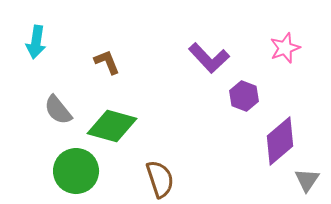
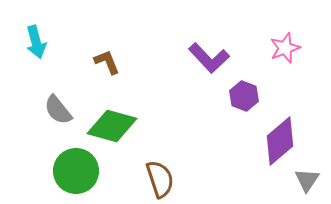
cyan arrow: rotated 24 degrees counterclockwise
